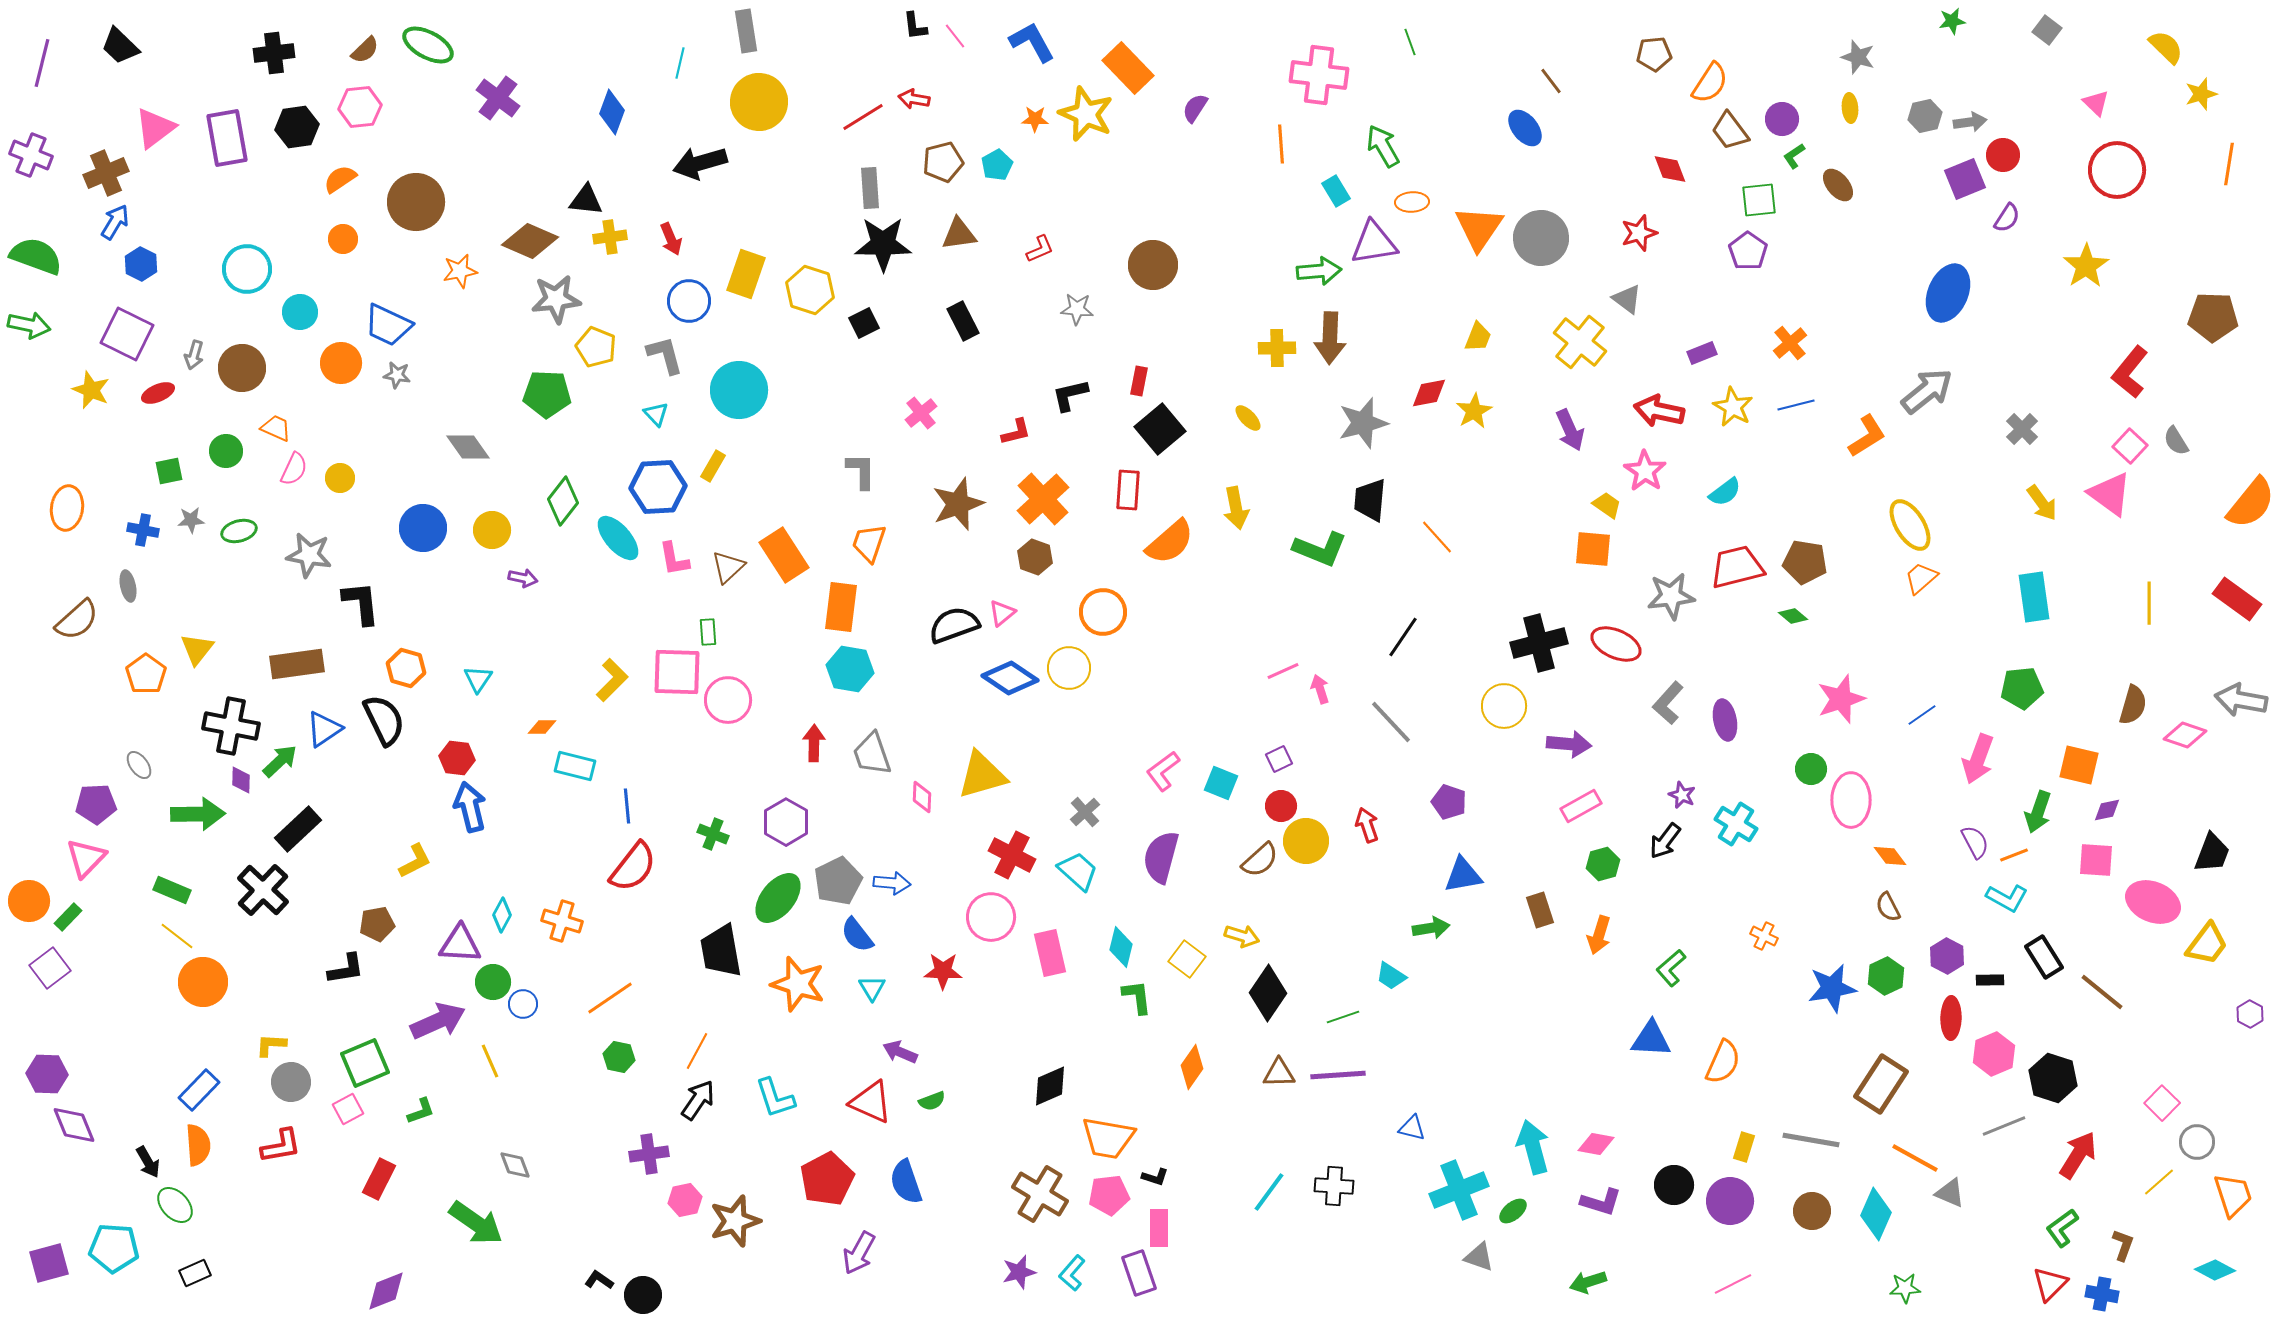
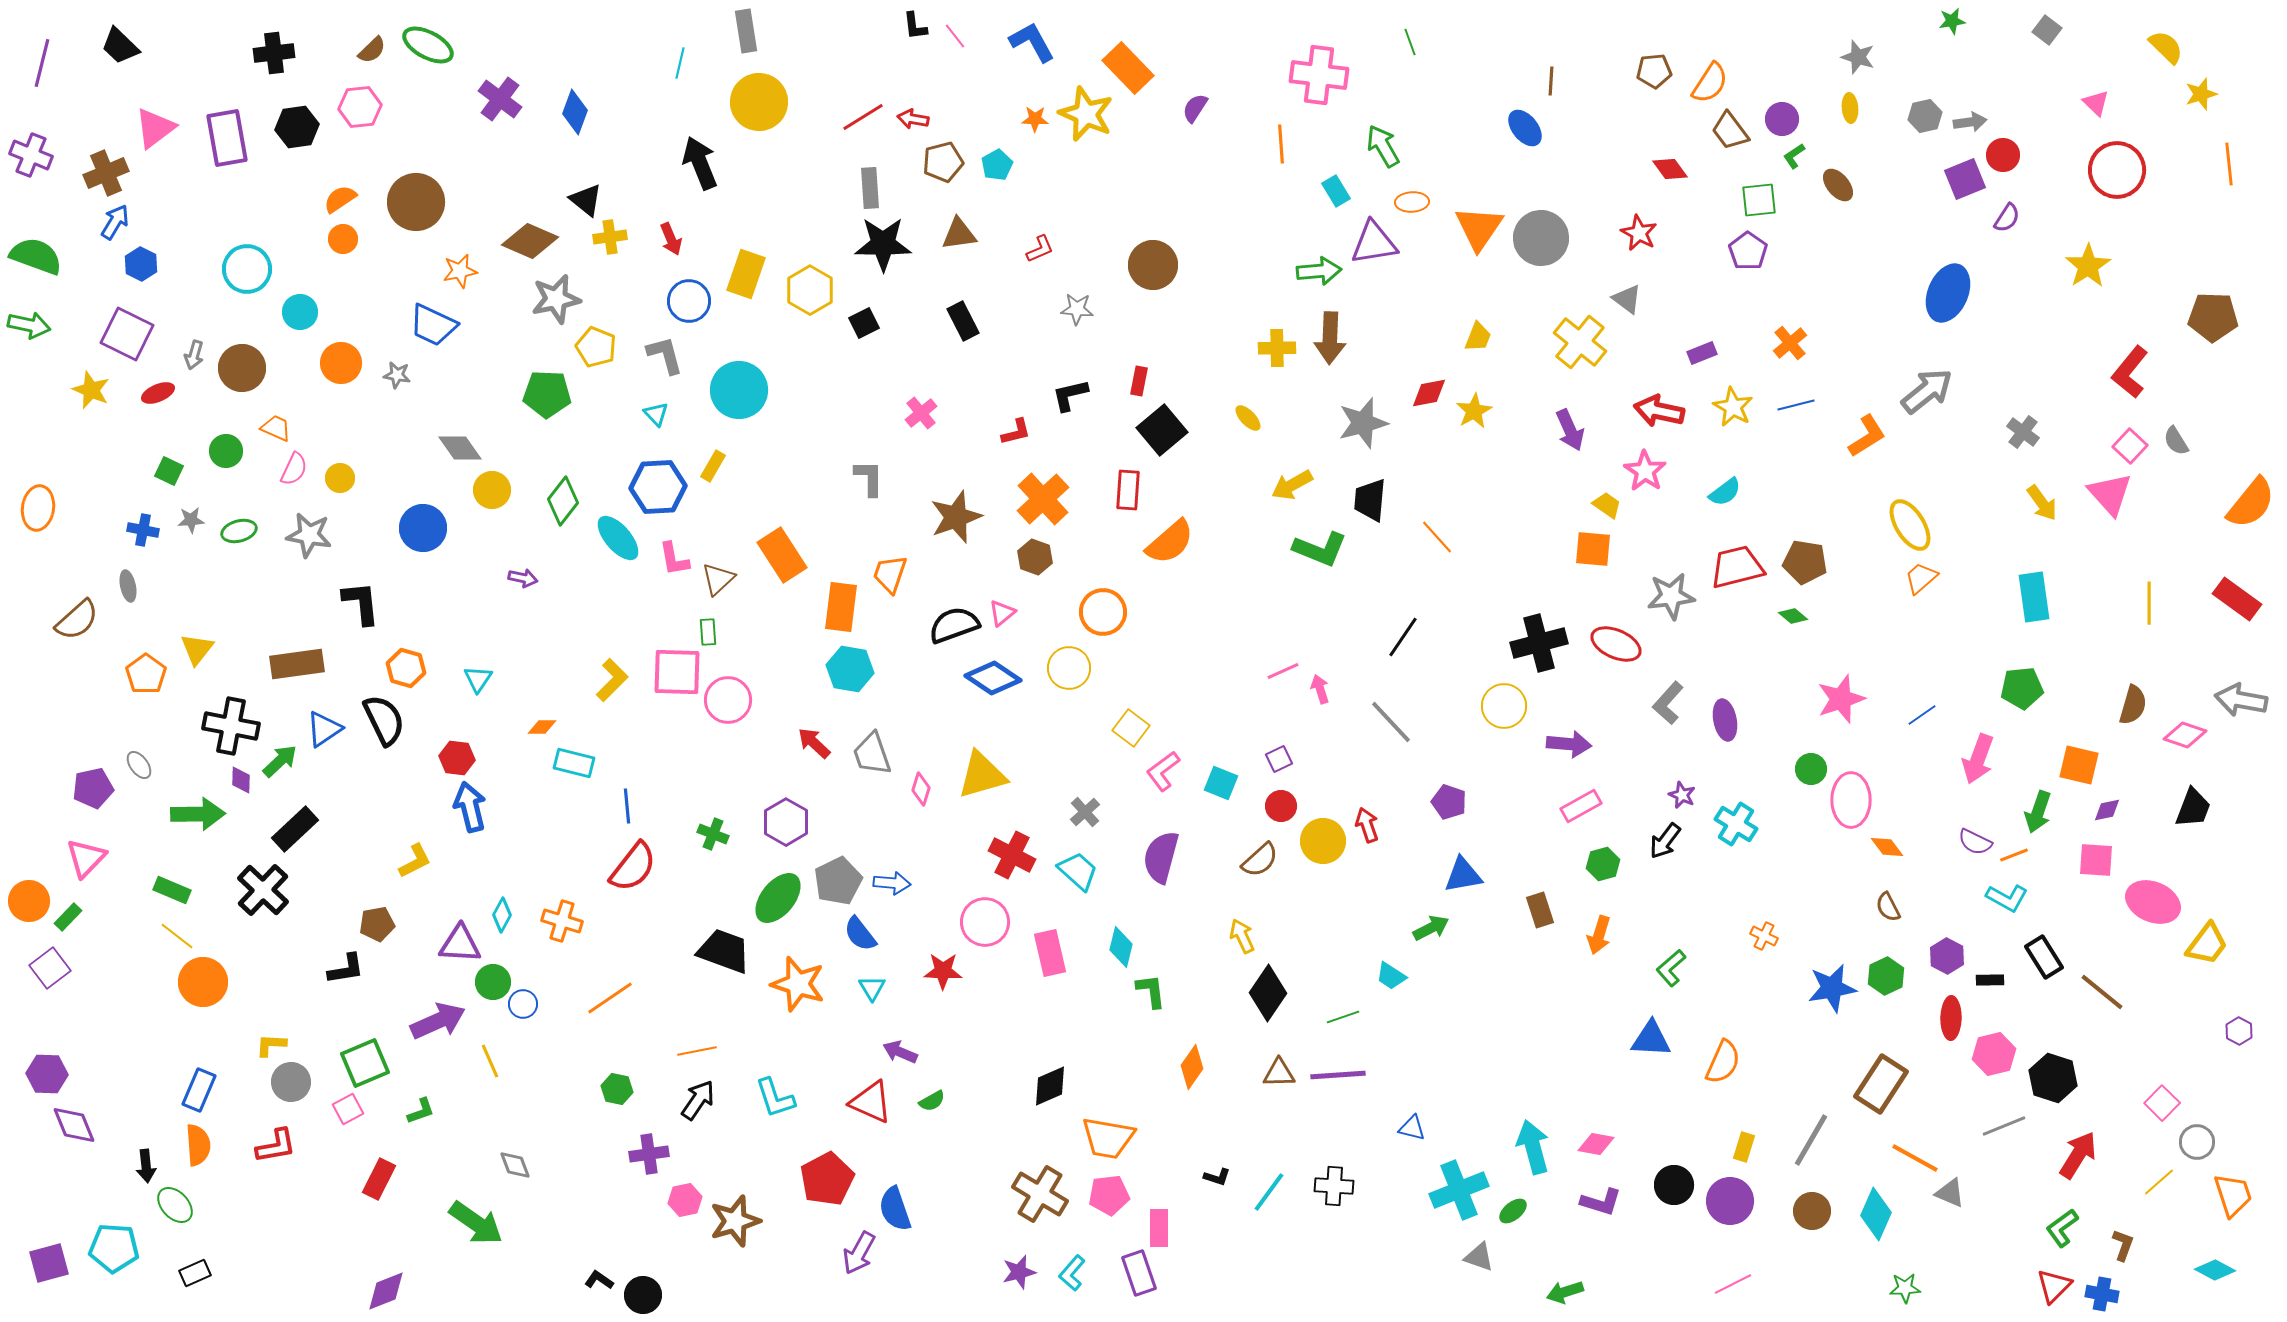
brown semicircle at (365, 50): moved 7 px right
brown pentagon at (1654, 54): moved 17 px down
brown line at (1551, 81): rotated 40 degrees clockwise
purple cross at (498, 98): moved 2 px right, 1 px down
red arrow at (914, 99): moved 1 px left, 20 px down
blue diamond at (612, 112): moved 37 px left
black arrow at (700, 163): rotated 84 degrees clockwise
orange line at (2229, 164): rotated 15 degrees counterclockwise
red diamond at (1670, 169): rotated 15 degrees counterclockwise
orange semicircle at (340, 179): moved 20 px down
black triangle at (586, 200): rotated 33 degrees clockwise
red star at (1639, 233): rotated 27 degrees counterclockwise
yellow star at (2086, 266): moved 2 px right
yellow hexagon at (810, 290): rotated 12 degrees clockwise
gray star at (556, 299): rotated 6 degrees counterclockwise
blue trapezoid at (388, 325): moved 45 px right
black square at (1160, 429): moved 2 px right, 1 px down
gray cross at (2022, 429): moved 1 px right, 3 px down; rotated 8 degrees counterclockwise
gray diamond at (468, 447): moved 8 px left, 1 px down
green square at (169, 471): rotated 36 degrees clockwise
gray L-shape at (861, 471): moved 8 px right, 7 px down
pink triangle at (2110, 494): rotated 12 degrees clockwise
brown star at (958, 504): moved 2 px left, 13 px down
orange ellipse at (67, 508): moved 29 px left
yellow arrow at (1236, 508): moved 56 px right, 23 px up; rotated 72 degrees clockwise
yellow circle at (492, 530): moved 40 px up
orange trapezoid at (869, 543): moved 21 px right, 31 px down
gray star at (309, 555): moved 20 px up
orange rectangle at (784, 555): moved 2 px left
brown triangle at (728, 567): moved 10 px left, 12 px down
blue diamond at (1010, 678): moved 17 px left
red arrow at (814, 743): rotated 48 degrees counterclockwise
cyan rectangle at (575, 766): moved 1 px left, 3 px up
pink diamond at (922, 797): moved 1 px left, 8 px up; rotated 16 degrees clockwise
purple pentagon at (96, 804): moved 3 px left, 16 px up; rotated 9 degrees counterclockwise
black rectangle at (298, 829): moved 3 px left
yellow circle at (1306, 841): moved 17 px right
purple semicircle at (1975, 842): rotated 144 degrees clockwise
black trapezoid at (2212, 853): moved 19 px left, 45 px up
orange diamond at (1890, 856): moved 3 px left, 9 px up
pink circle at (991, 917): moved 6 px left, 5 px down
green arrow at (1431, 928): rotated 18 degrees counterclockwise
blue semicircle at (857, 935): moved 3 px right, 1 px up
yellow arrow at (1242, 936): rotated 132 degrees counterclockwise
black trapezoid at (721, 951): moved 3 px right; rotated 120 degrees clockwise
yellow square at (1187, 959): moved 56 px left, 231 px up
green L-shape at (1137, 997): moved 14 px right, 6 px up
purple hexagon at (2250, 1014): moved 11 px left, 17 px down
orange line at (697, 1051): rotated 51 degrees clockwise
pink hexagon at (1994, 1054): rotated 9 degrees clockwise
green hexagon at (619, 1057): moved 2 px left, 32 px down
blue rectangle at (199, 1090): rotated 21 degrees counterclockwise
green semicircle at (932, 1101): rotated 8 degrees counterclockwise
gray line at (1811, 1140): rotated 70 degrees counterclockwise
red L-shape at (281, 1146): moved 5 px left
black arrow at (148, 1162): moved 2 px left, 4 px down; rotated 24 degrees clockwise
black L-shape at (1155, 1177): moved 62 px right
blue semicircle at (906, 1182): moved 11 px left, 27 px down
green arrow at (1588, 1282): moved 23 px left, 10 px down
red triangle at (2050, 1284): moved 4 px right, 2 px down
